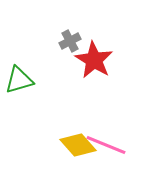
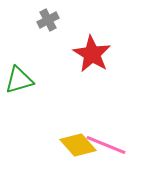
gray cross: moved 22 px left, 21 px up
red star: moved 2 px left, 6 px up
